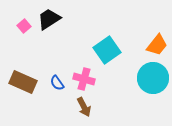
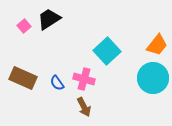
cyan square: moved 1 px down; rotated 8 degrees counterclockwise
brown rectangle: moved 4 px up
